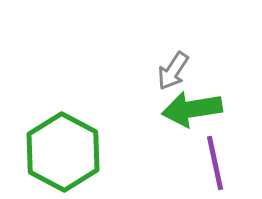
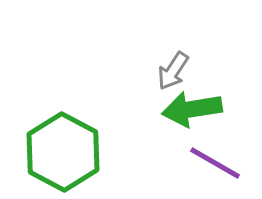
purple line: rotated 48 degrees counterclockwise
